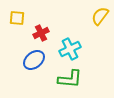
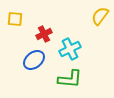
yellow square: moved 2 px left, 1 px down
red cross: moved 3 px right, 1 px down
